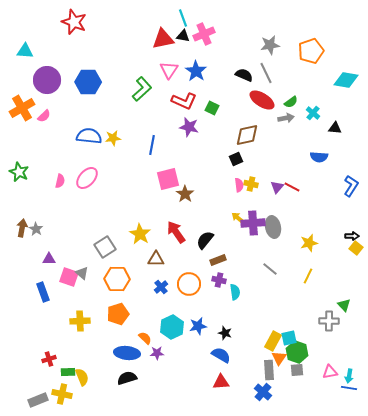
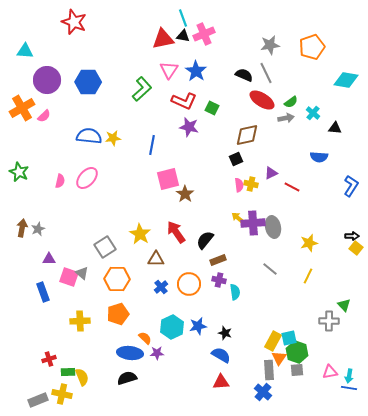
orange pentagon at (311, 51): moved 1 px right, 4 px up
purple triangle at (277, 187): moved 6 px left, 14 px up; rotated 24 degrees clockwise
gray star at (36, 229): moved 2 px right; rotated 16 degrees clockwise
blue ellipse at (127, 353): moved 3 px right
